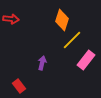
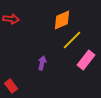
orange diamond: rotated 50 degrees clockwise
red rectangle: moved 8 px left
